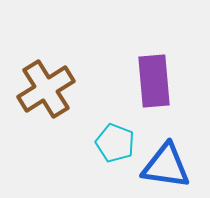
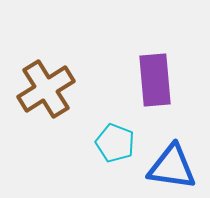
purple rectangle: moved 1 px right, 1 px up
blue triangle: moved 6 px right, 1 px down
